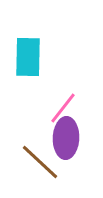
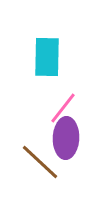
cyan rectangle: moved 19 px right
